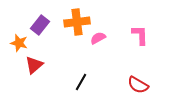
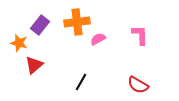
pink semicircle: moved 1 px down
